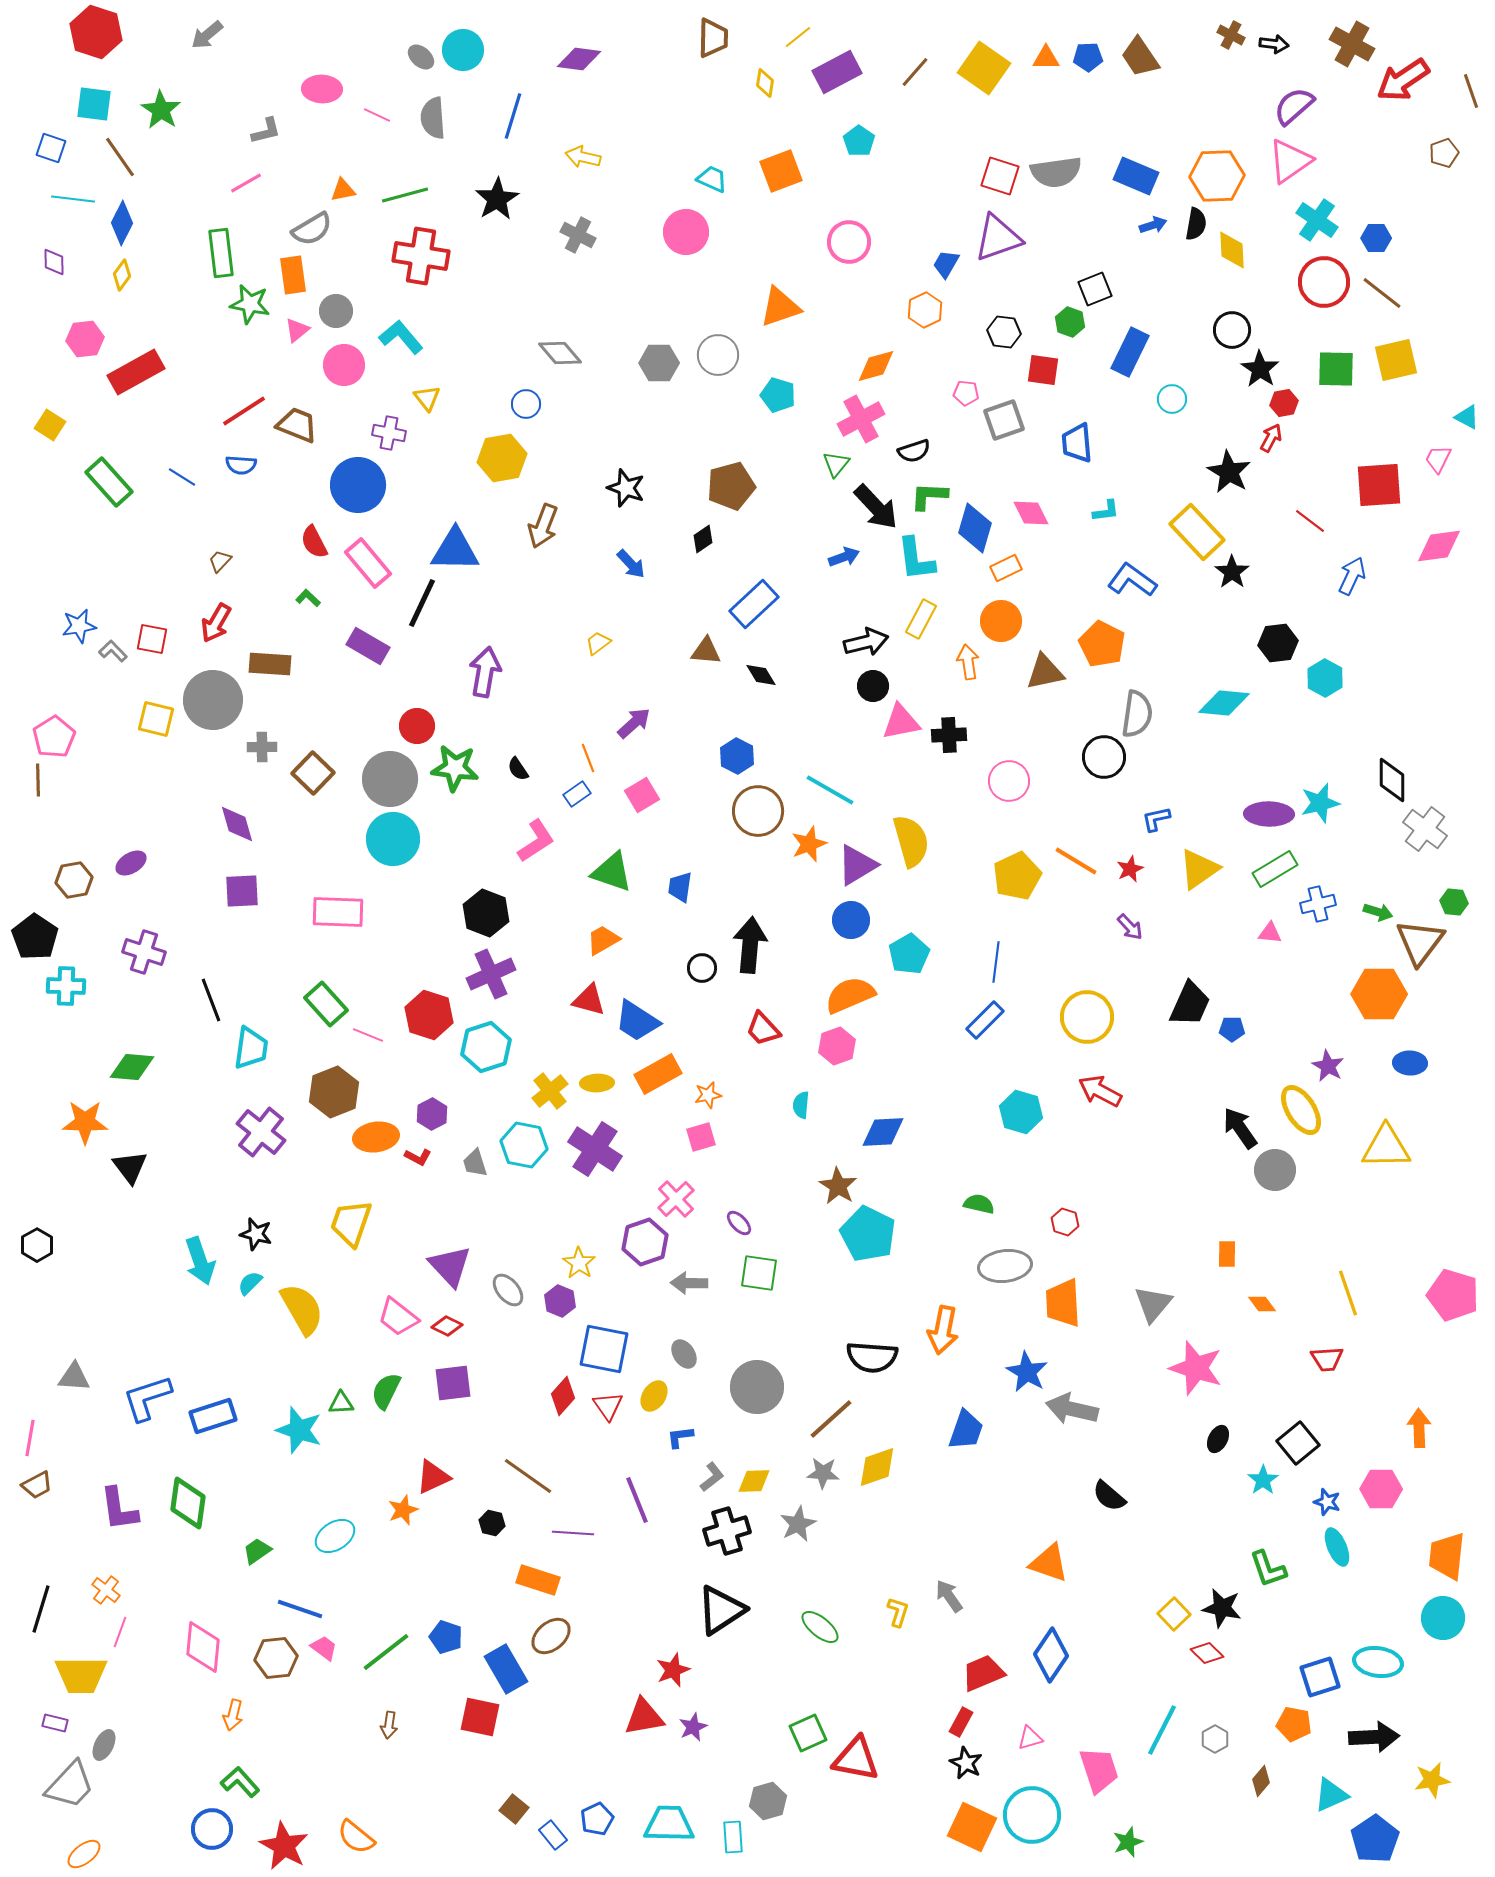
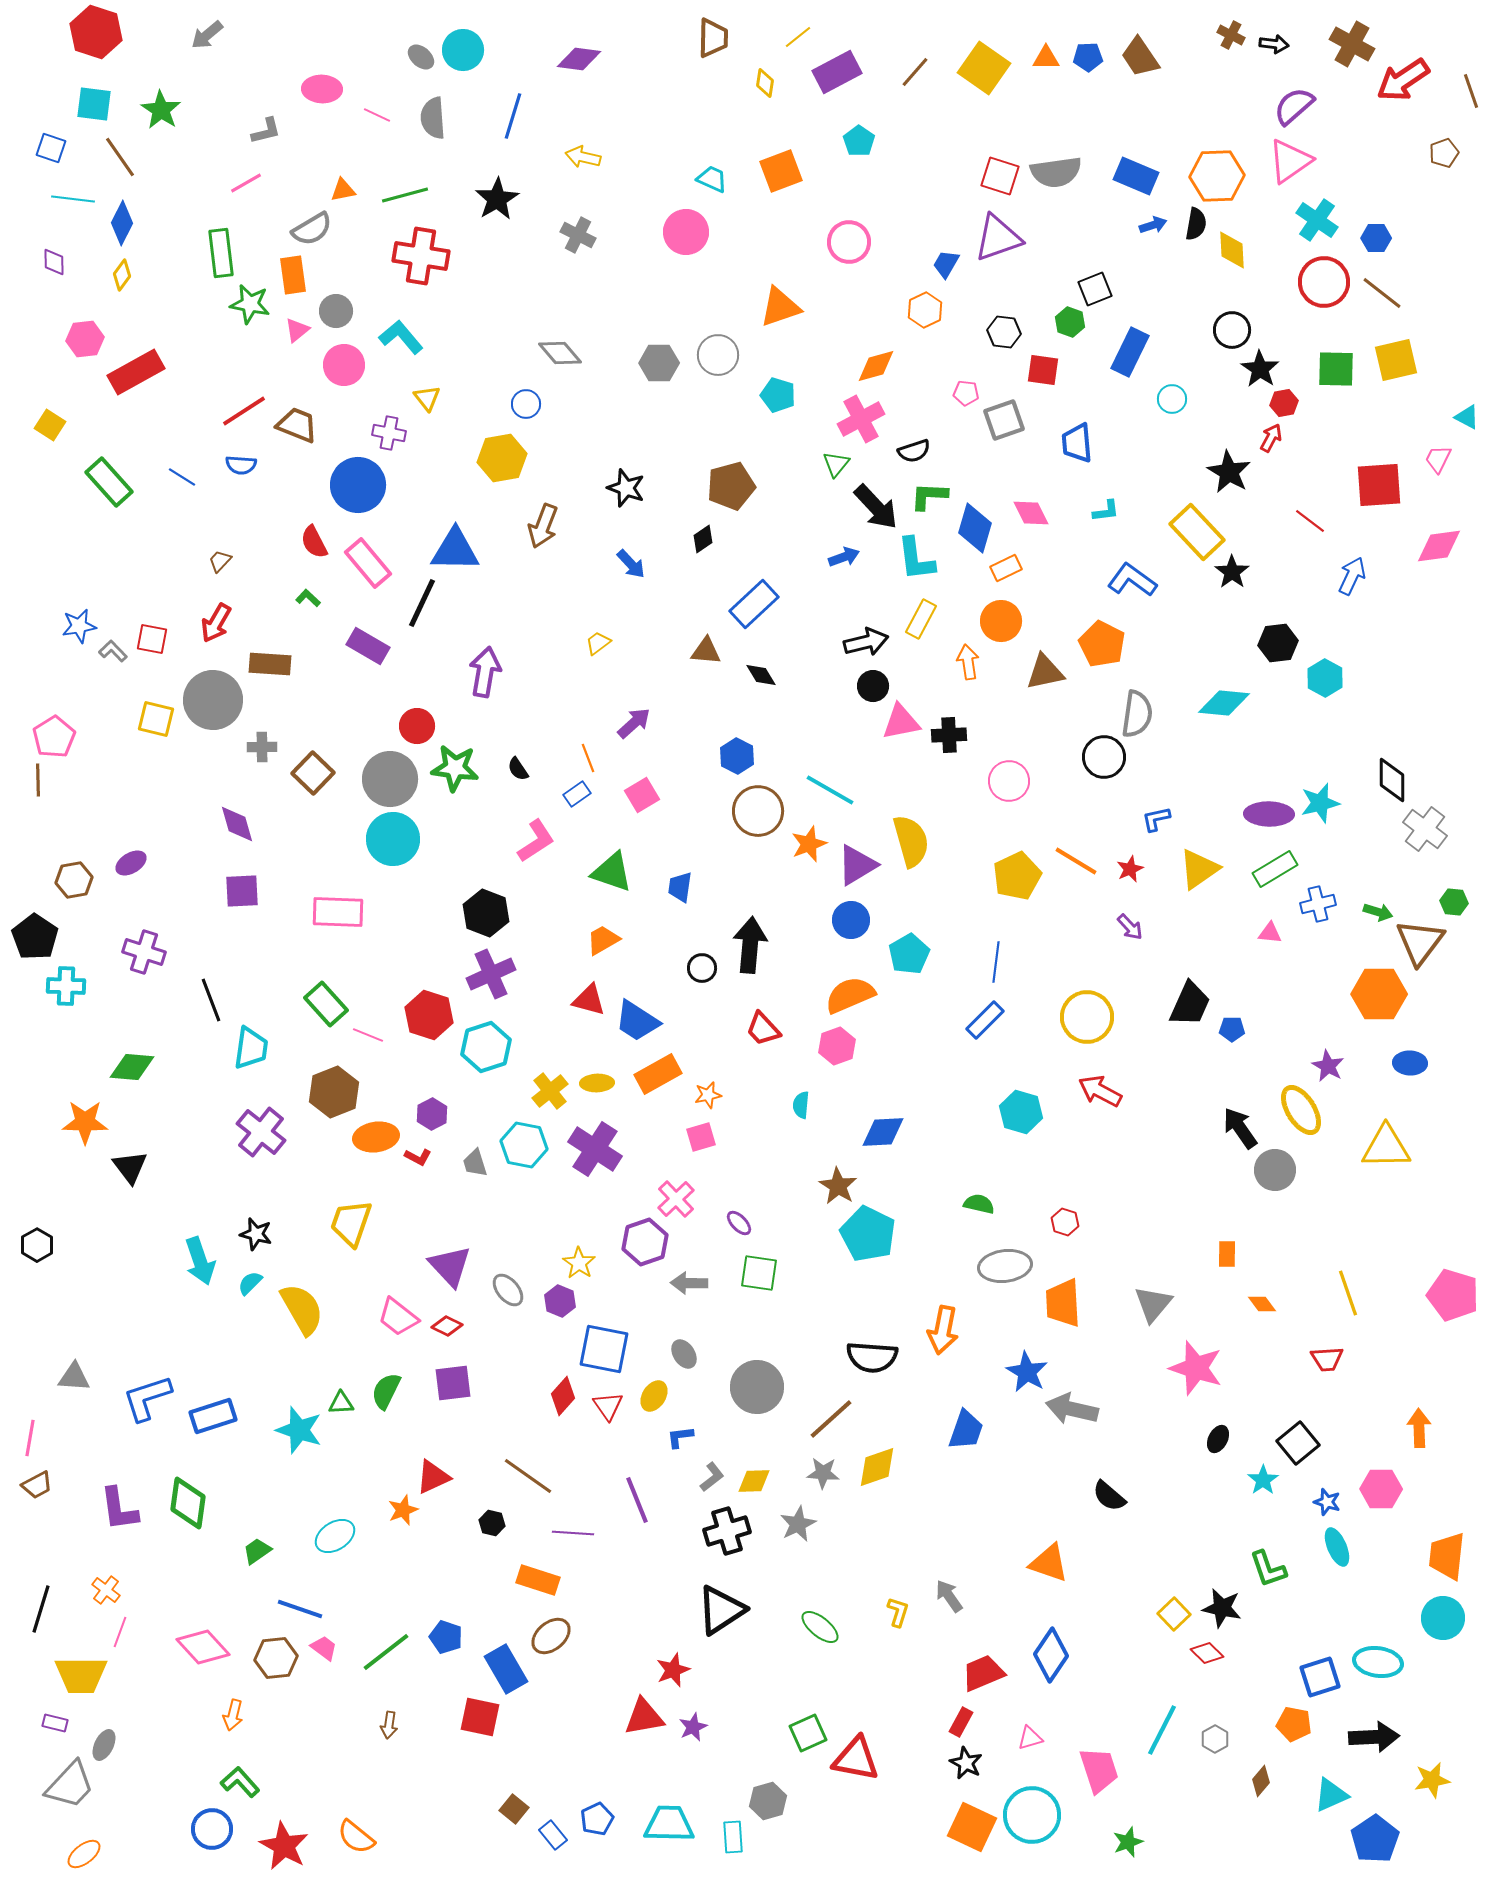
pink diamond at (203, 1647): rotated 48 degrees counterclockwise
